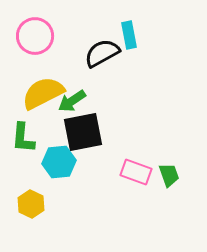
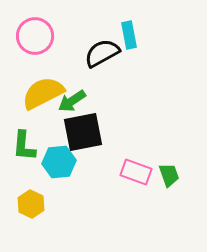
green L-shape: moved 1 px right, 8 px down
